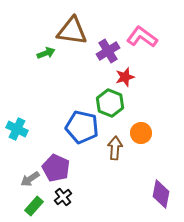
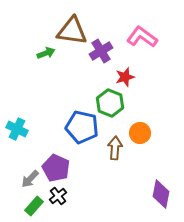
purple cross: moved 7 px left
orange circle: moved 1 px left
gray arrow: rotated 12 degrees counterclockwise
black cross: moved 5 px left, 1 px up
